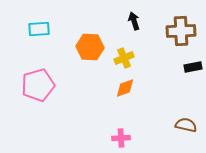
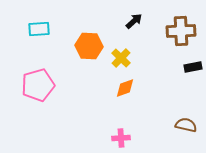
black arrow: rotated 66 degrees clockwise
orange hexagon: moved 1 px left, 1 px up
yellow cross: moved 3 px left; rotated 24 degrees counterclockwise
